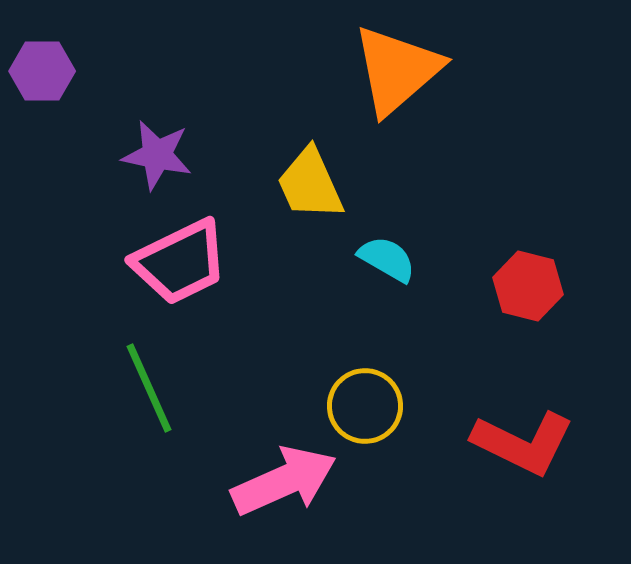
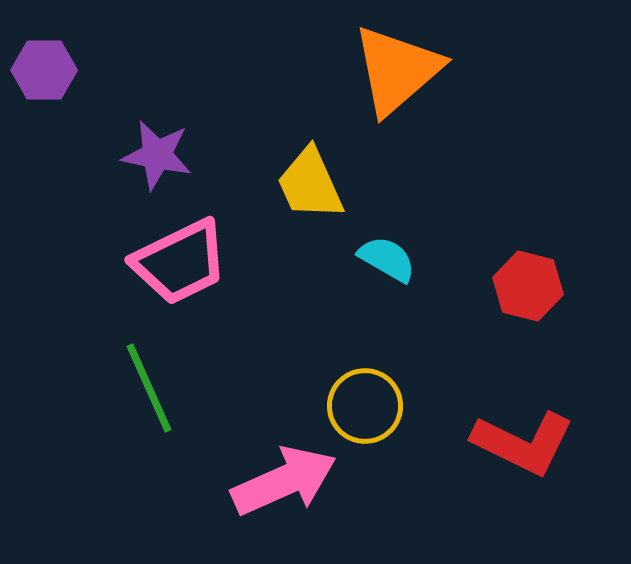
purple hexagon: moved 2 px right, 1 px up
